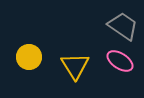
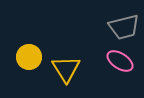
gray trapezoid: moved 1 px right, 1 px down; rotated 132 degrees clockwise
yellow triangle: moved 9 px left, 3 px down
